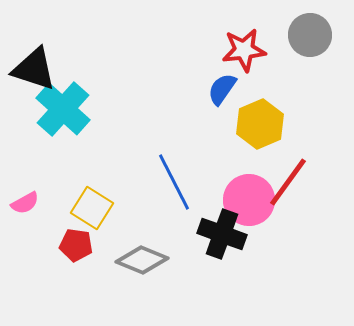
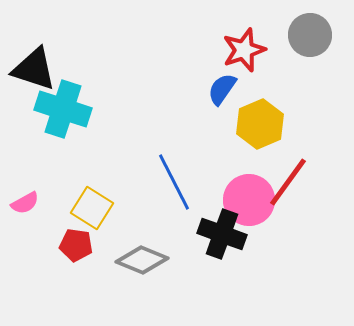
red star: rotated 12 degrees counterclockwise
cyan cross: rotated 24 degrees counterclockwise
